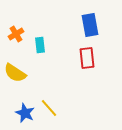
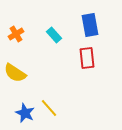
cyan rectangle: moved 14 px right, 10 px up; rotated 35 degrees counterclockwise
